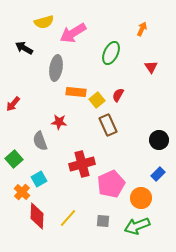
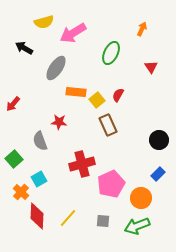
gray ellipse: rotated 25 degrees clockwise
orange cross: moved 1 px left
